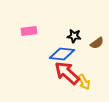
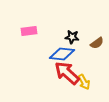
black star: moved 2 px left, 1 px down
